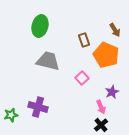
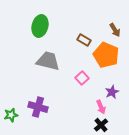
brown rectangle: rotated 40 degrees counterclockwise
